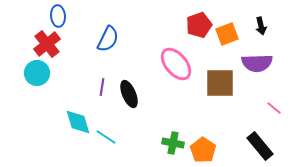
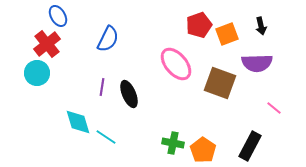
blue ellipse: rotated 25 degrees counterclockwise
brown square: rotated 20 degrees clockwise
black rectangle: moved 10 px left; rotated 68 degrees clockwise
